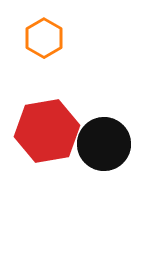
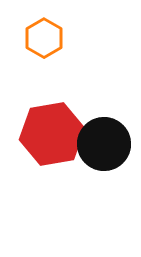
red hexagon: moved 5 px right, 3 px down
